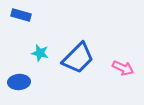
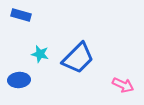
cyan star: moved 1 px down
pink arrow: moved 17 px down
blue ellipse: moved 2 px up
